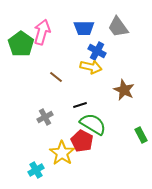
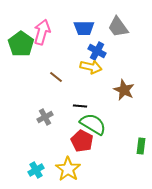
black line: moved 1 px down; rotated 24 degrees clockwise
green rectangle: moved 11 px down; rotated 35 degrees clockwise
yellow star: moved 6 px right, 16 px down
